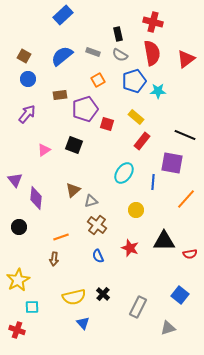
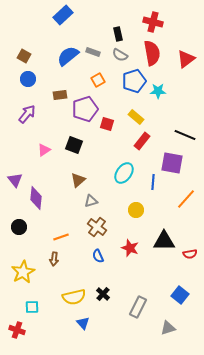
blue semicircle at (62, 56): moved 6 px right
brown triangle at (73, 190): moved 5 px right, 10 px up
brown cross at (97, 225): moved 2 px down
yellow star at (18, 280): moved 5 px right, 8 px up
